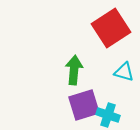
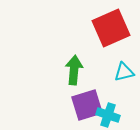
red square: rotated 9 degrees clockwise
cyan triangle: rotated 30 degrees counterclockwise
purple square: moved 3 px right
